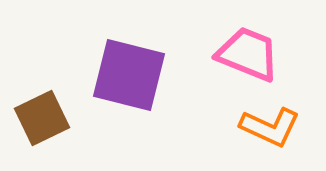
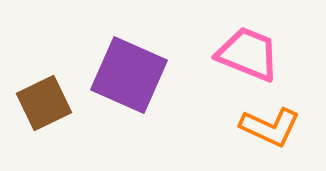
purple square: rotated 10 degrees clockwise
brown square: moved 2 px right, 15 px up
